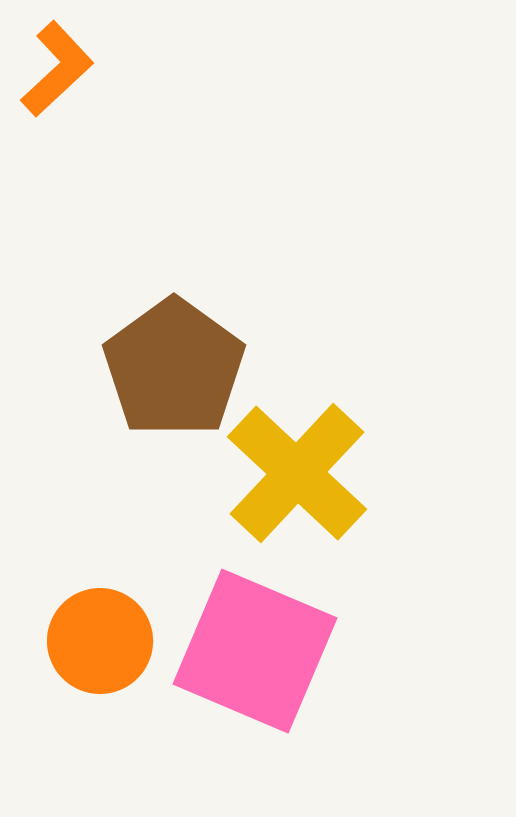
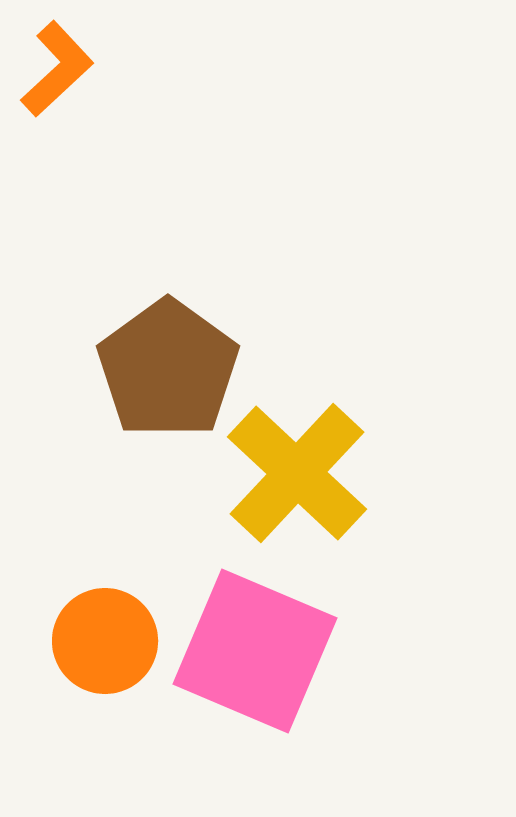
brown pentagon: moved 6 px left, 1 px down
orange circle: moved 5 px right
